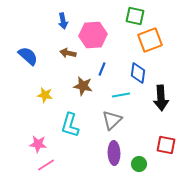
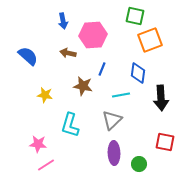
red square: moved 1 px left, 3 px up
